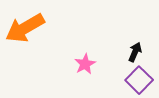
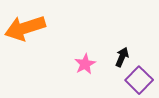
orange arrow: rotated 12 degrees clockwise
black arrow: moved 13 px left, 5 px down
